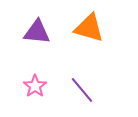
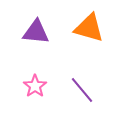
purple triangle: moved 1 px left
